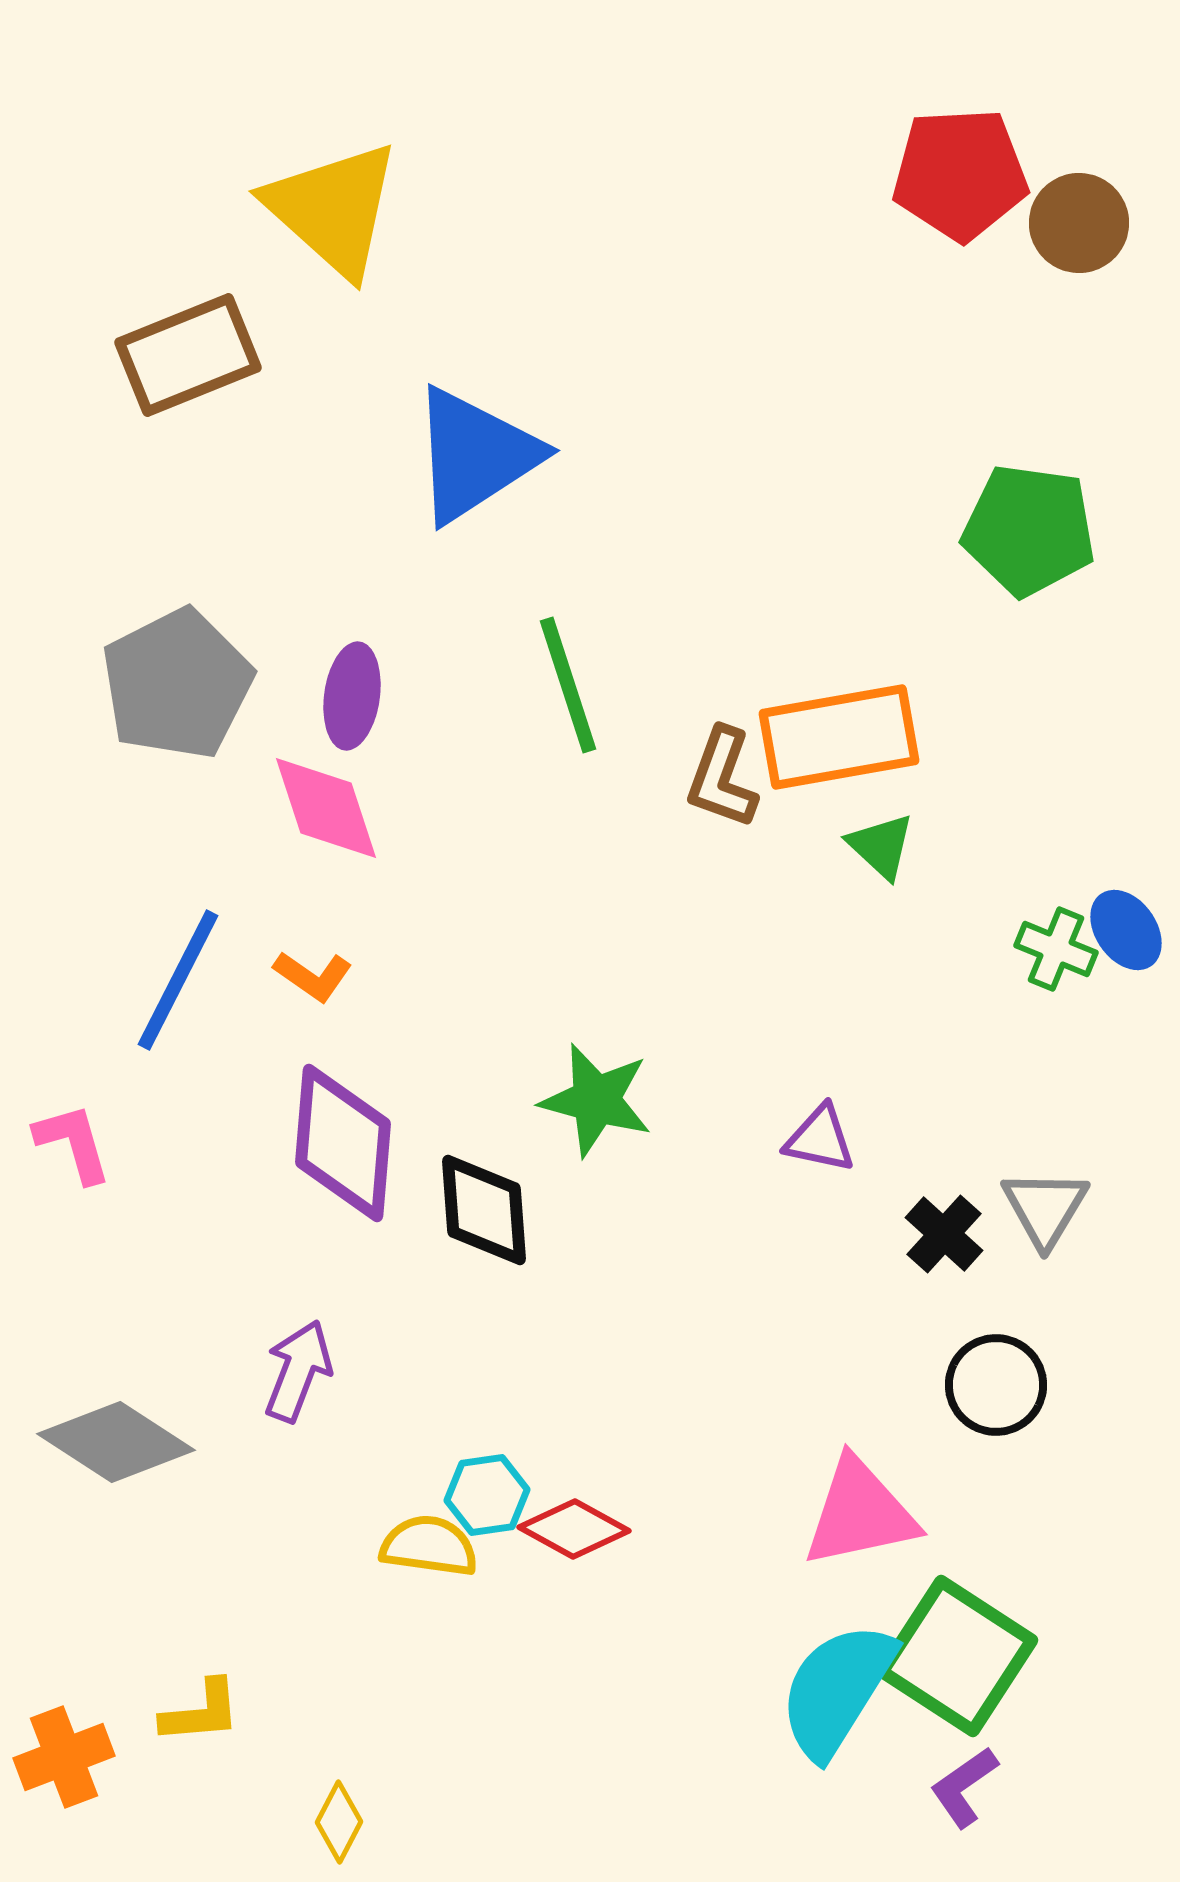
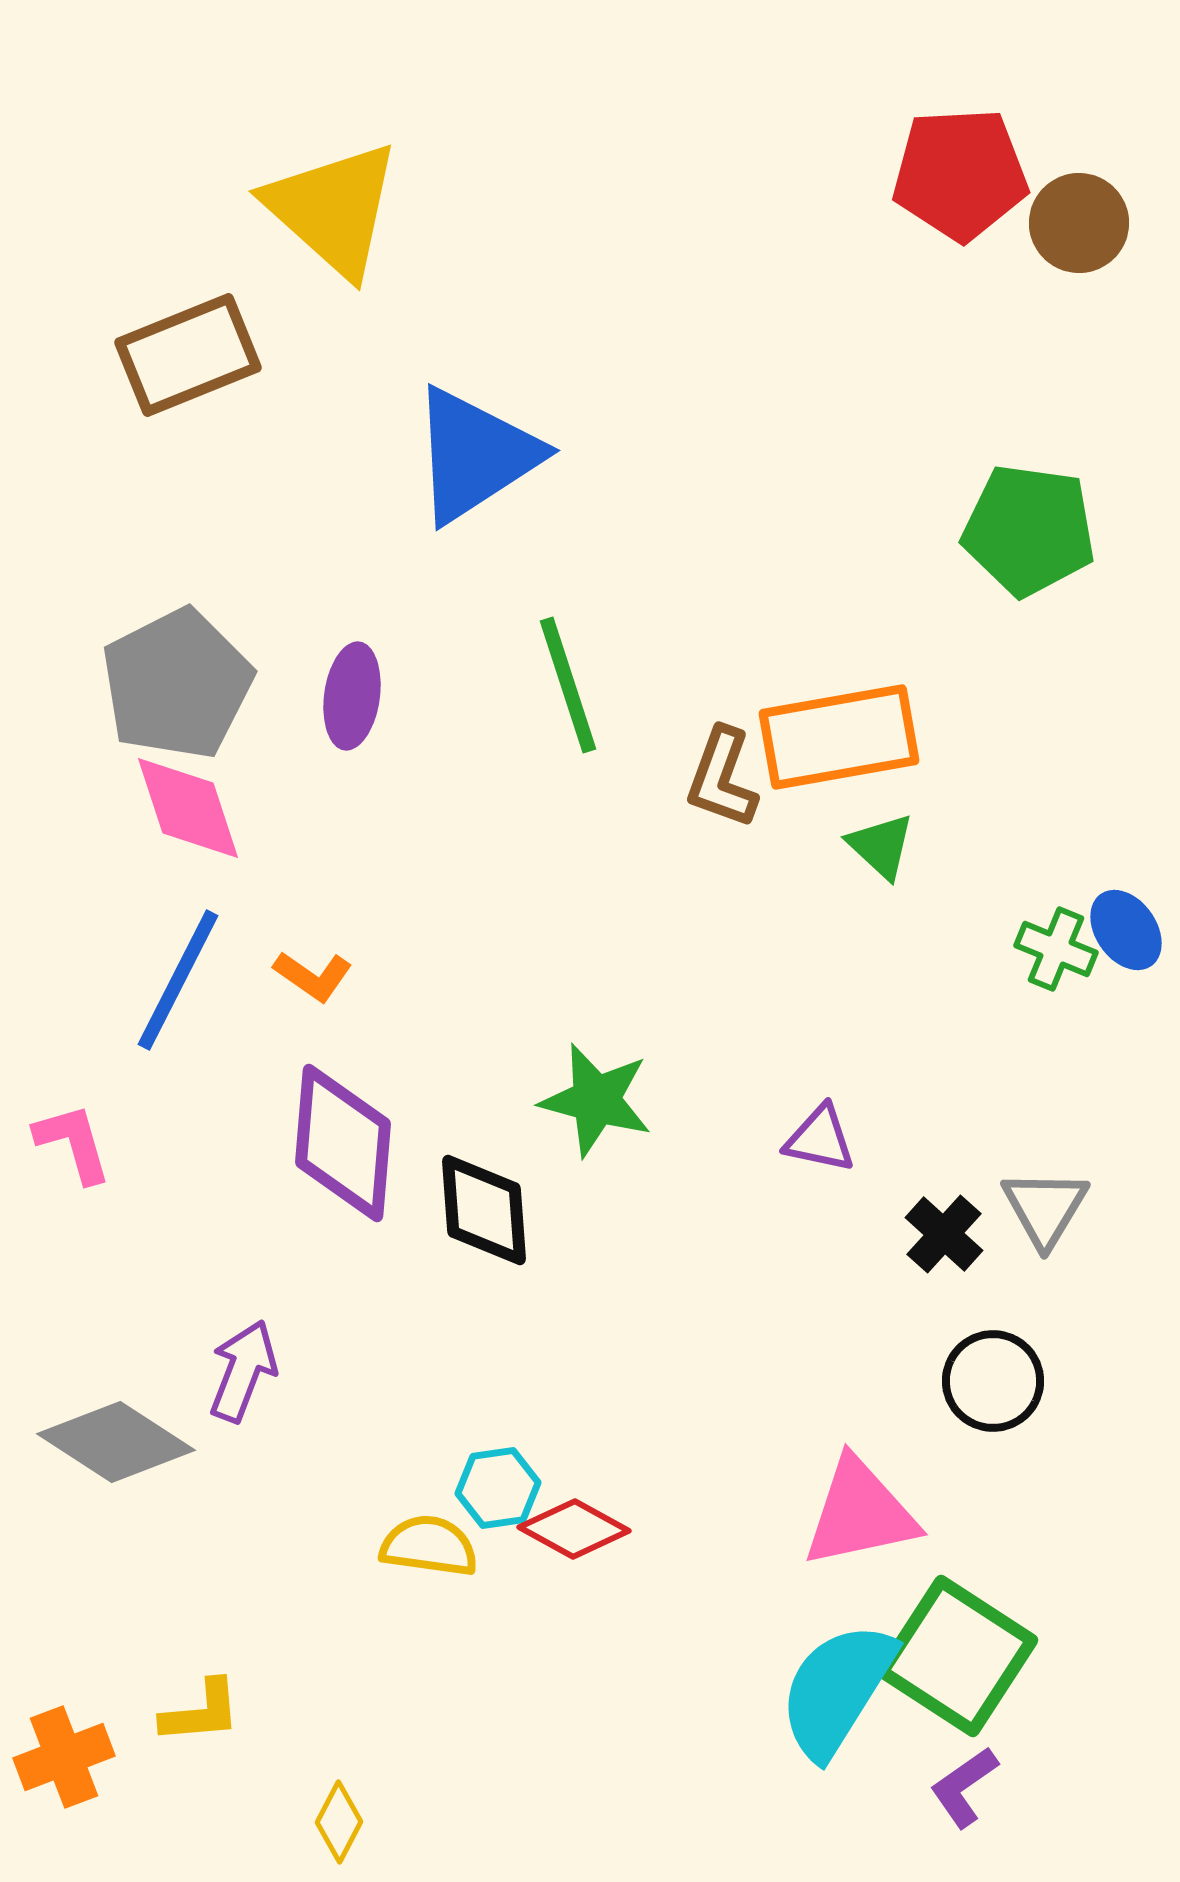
pink diamond: moved 138 px left
purple arrow: moved 55 px left
black circle: moved 3 px left, 4 px up
cyan hexagon: moved 11 px right, 7 px up
